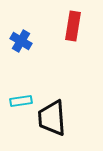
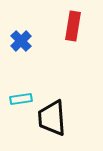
blue cross: rotated 15 degrees clockwise
cyan rectangle: moved 2 px up
